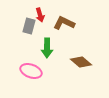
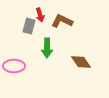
brown L-shape: moved 2 px left, 2 px up
brown diamond: rotated 15 degrees clockwise
pink ellipse: moved 17 px left, 5 px up; rotated 20 degrees counterclockwise
